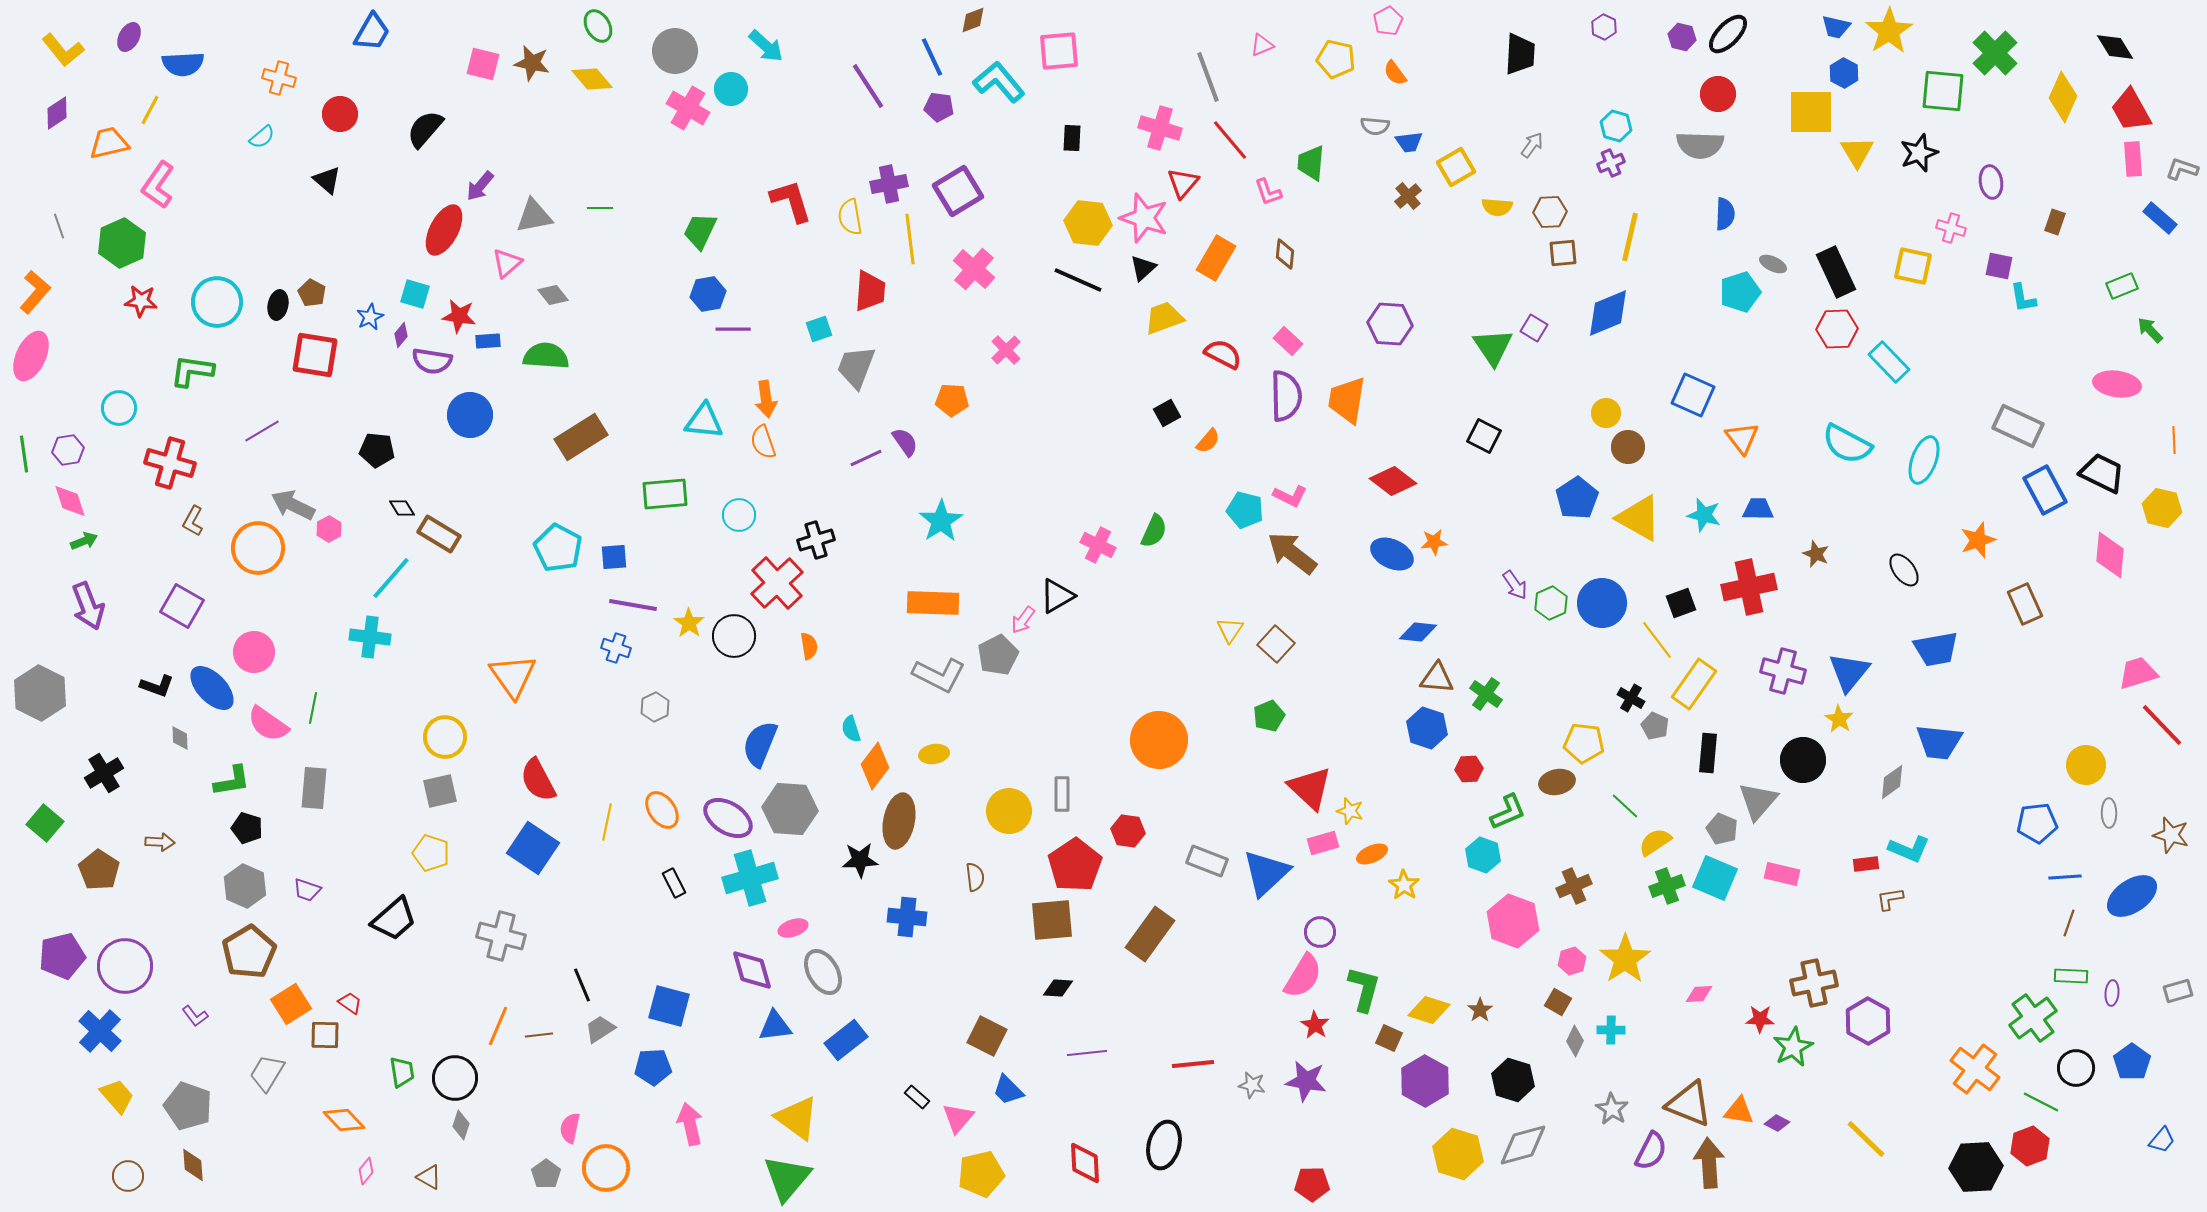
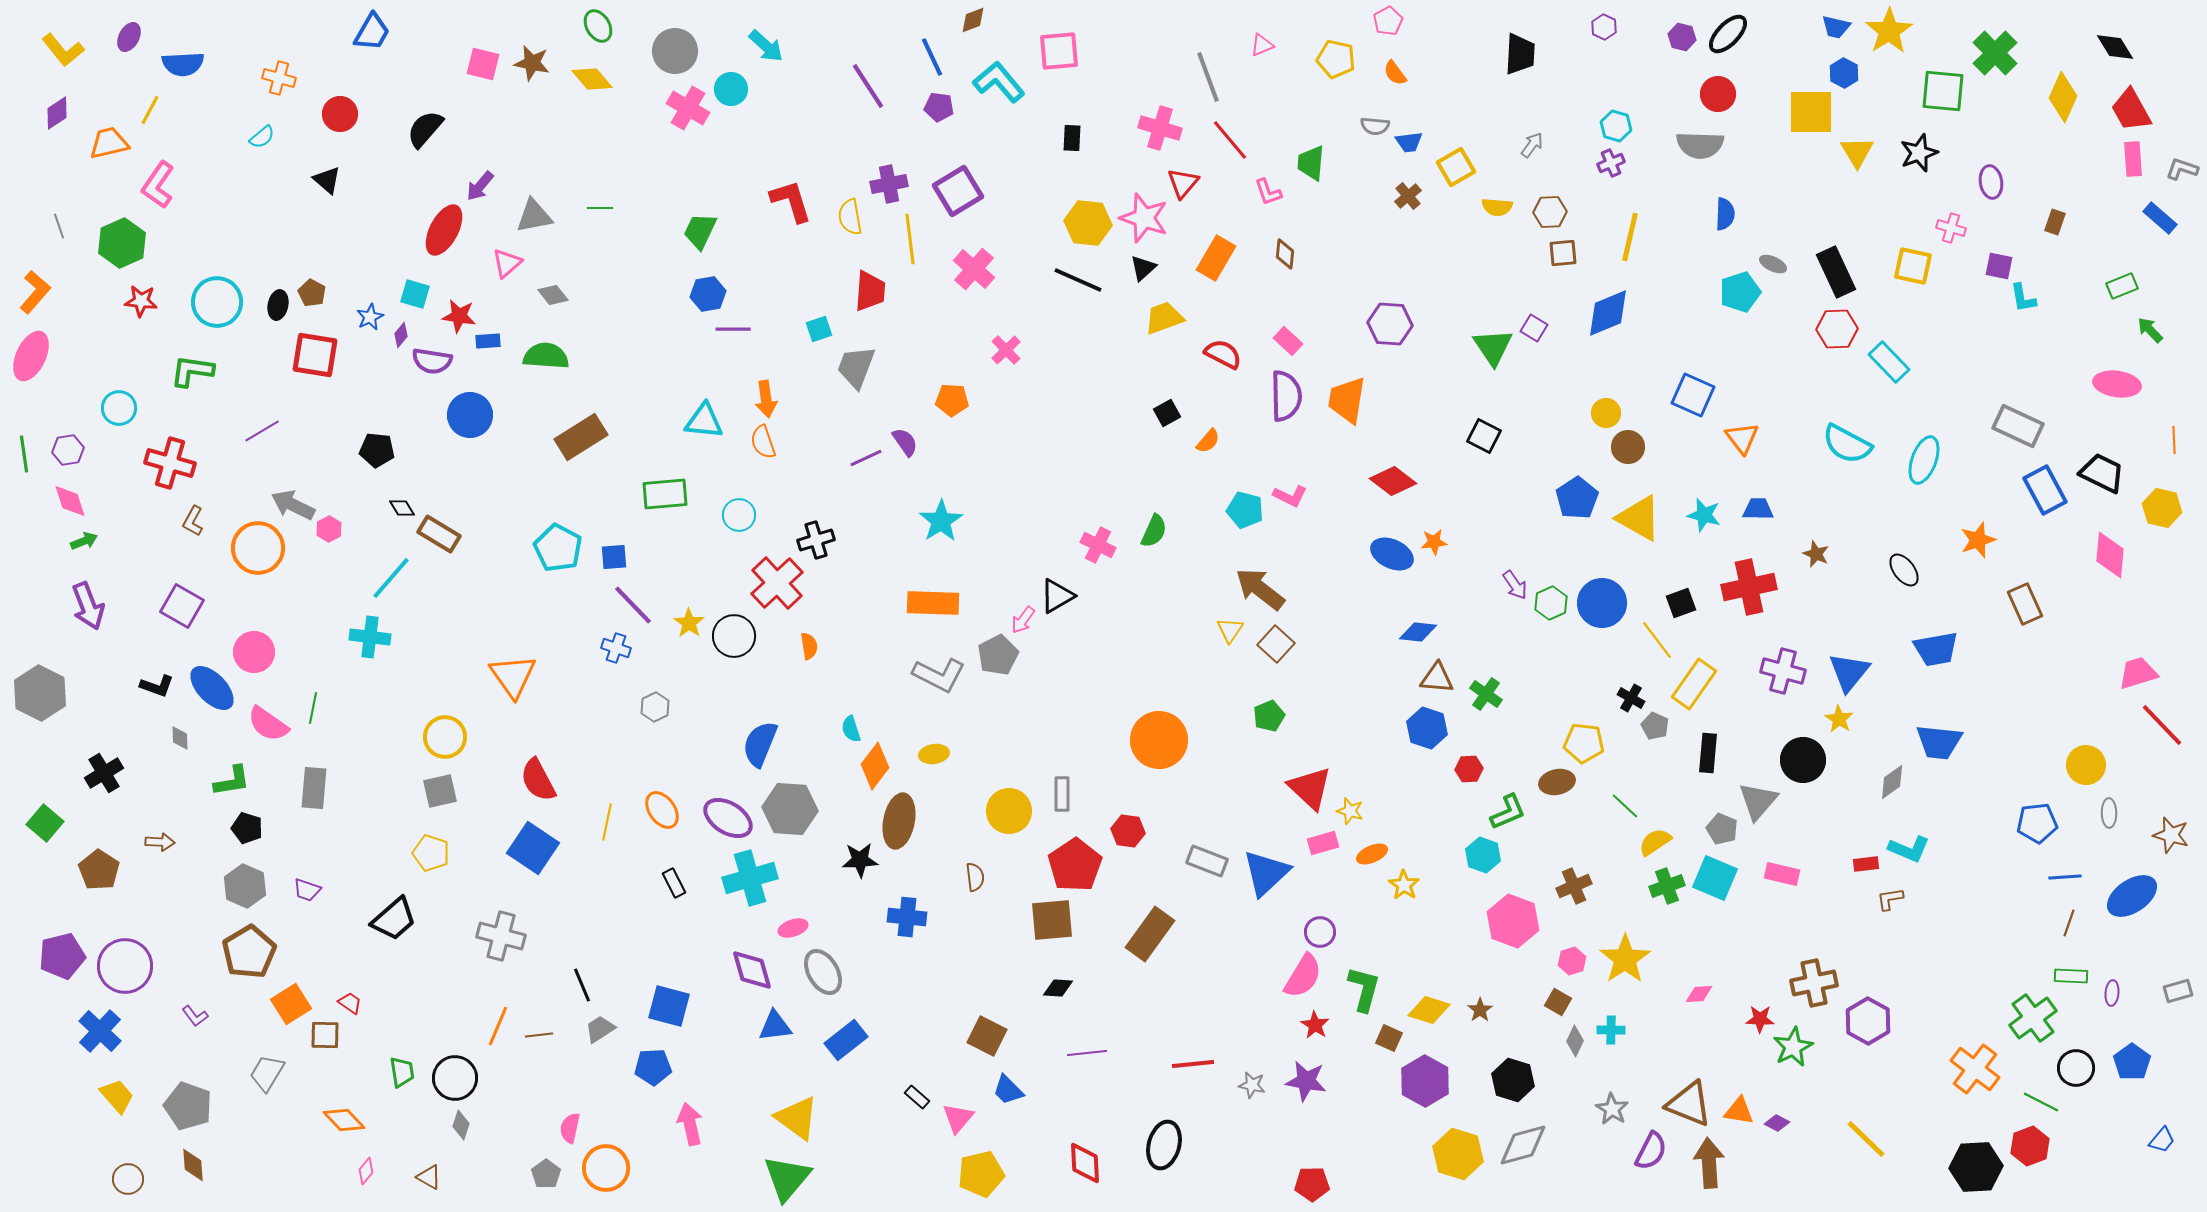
brown arrow at (1292, 553): moved 32 px left, 36 px down
purple line at (633, 605): rotated 36 degrees clockwise
brown circle at (128, 1176): moved 3 px down
